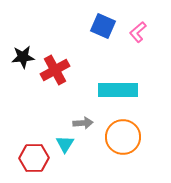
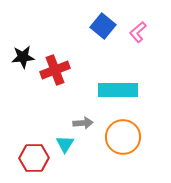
blue square: rotated 15 degrees clockwise
red cross: rotated 8 degrees clockwise
